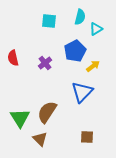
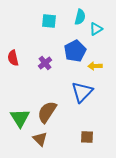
yellow arrow: moved 2 px right; rotated 144 degrees counterclockwise
